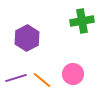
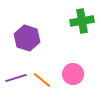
purple hexagon: rotated 15 degrees counterclockwise
